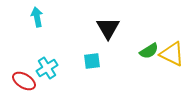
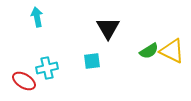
yellow triangle: moved 3 px up
cyan cross: rotated 20 degrees clockwise
